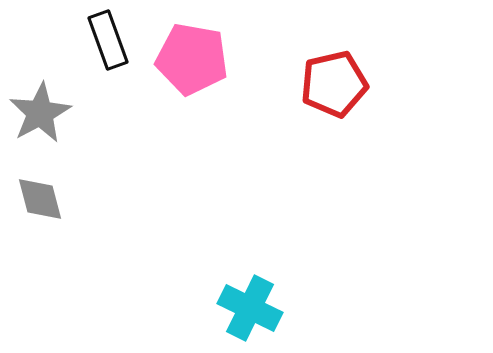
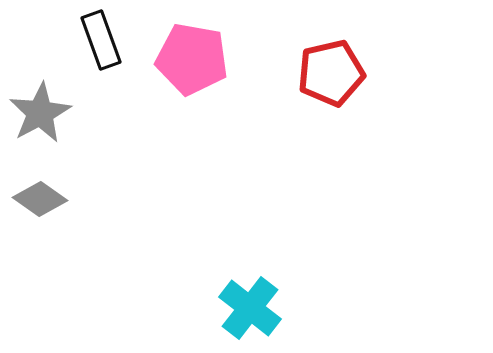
black rectangle: moved 7 px left
red pentagon: moved 3 px left, 11 px up
gray diamond: rotated 40 degrees counterclockwise
cyan cross: rotated 12 degrees clockwise
